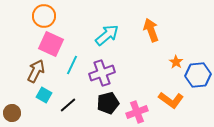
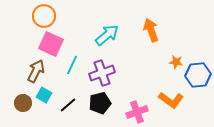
orange star: rotated 24 degrees counterclockwise
black pentagon: moved 8 px left
brown circle: moved 11 px right, 10 px up
